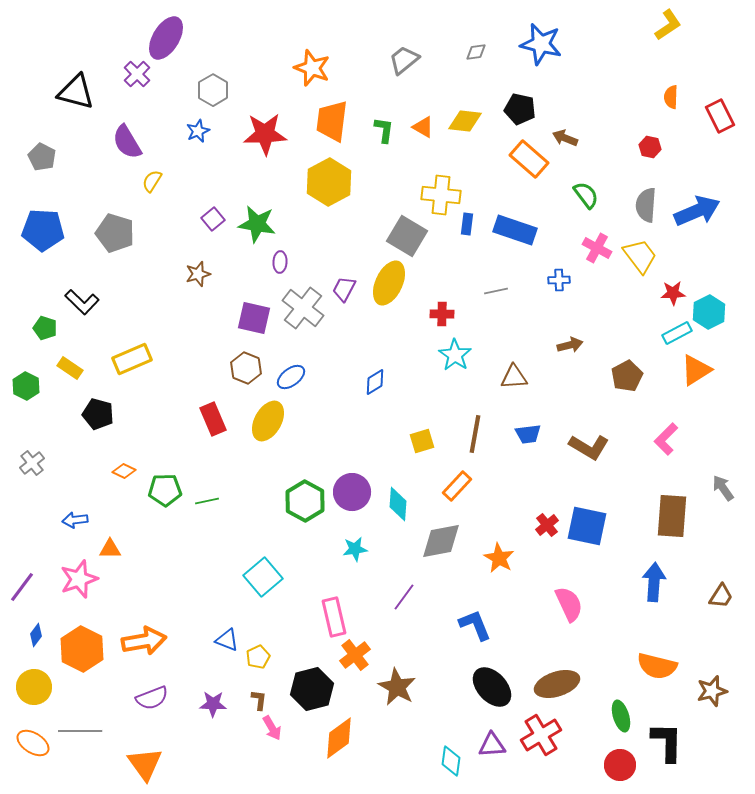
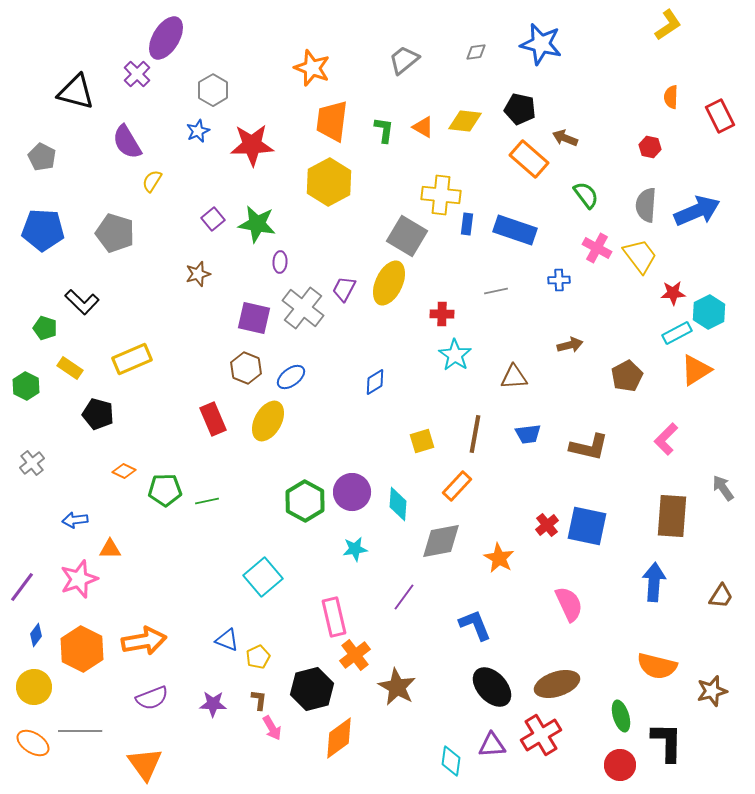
red star at (265, 134): moved 13 px left, 11 px down
brown L-shape at (589, 447): rotated 18 degrees counterclockwise
